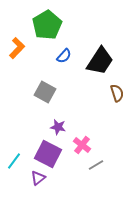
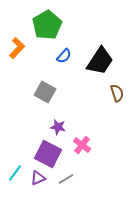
cyan line: moved 1 px right, 12 px down
gray line: moved 30 px left, 14 px down
purple triangle: rotated 14 degrees clockwise
